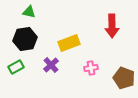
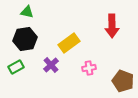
green triangle: moved 2 px left
yellow rectangle: rotated 15 degrees counterclockwise
pink cross: moved 2 px left
brown pentagon: moved 1 px left, 3 px down
